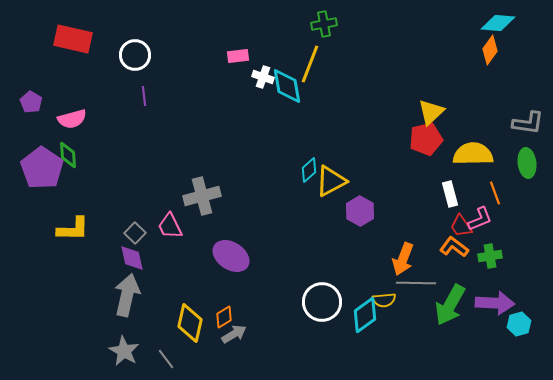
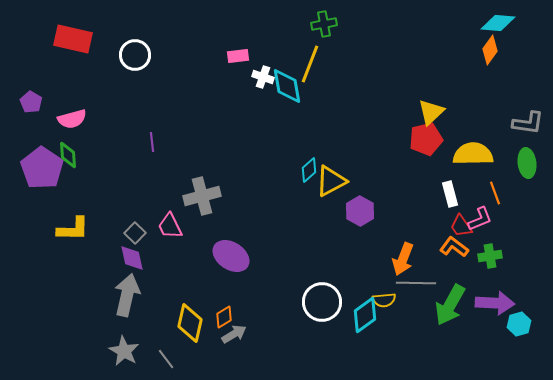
purple line at (144, 96): moved 8 px right, 46 px down
